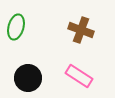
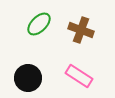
green ellipse: moved 23 px right, 3 px up; rotated 30 degrees clockwise
